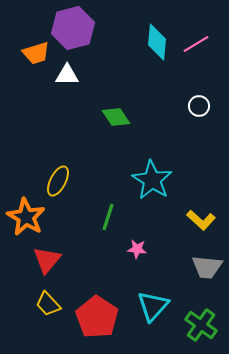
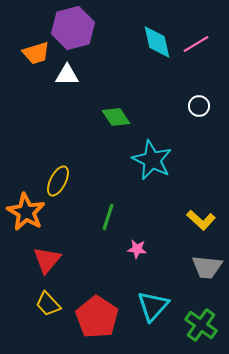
cyan diamond: rotated 18 degrees counterclockwise
cyan star: moved 20 px up; rotated 6 degrees counterclockwise
orange star: moved 5 px up
